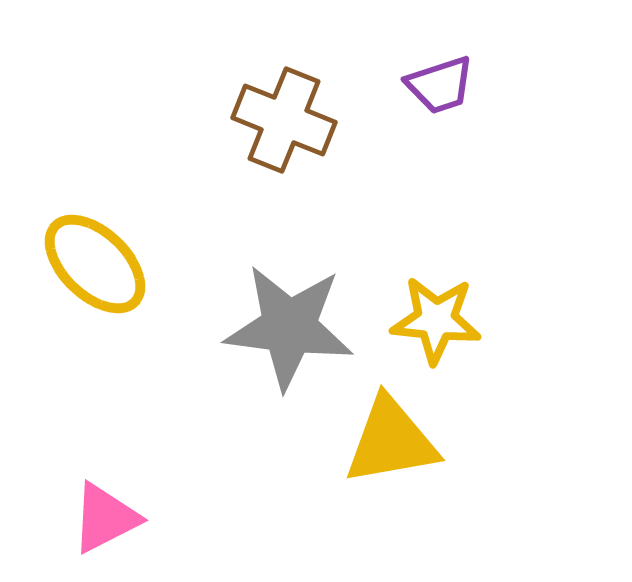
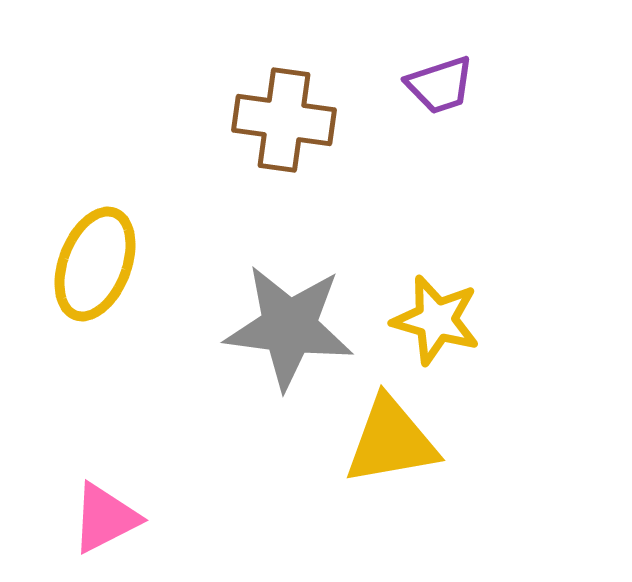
brown cross: rotated 14 degrees counterclockwise
yellow ellipse: rotated 67 degrees clockwise
yellow star: rotated 10 degrees clockwise
